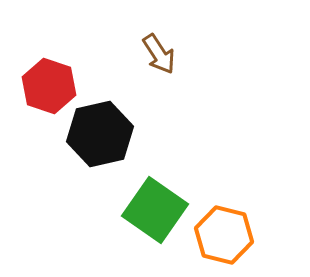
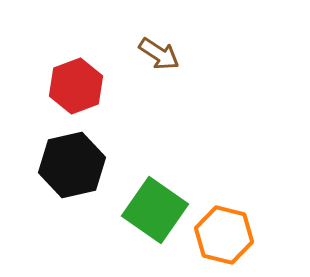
brown arrow: rotated 24 degrees counterclockwise
red hexagon: moved 27 px right; rotated 20 degrees clockwise
black hexagon: moved 28 px left, 31 px down
